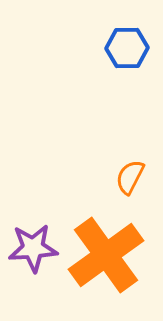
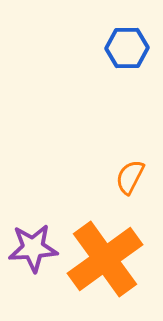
orange cross: moved 1 px left, 4 px down
